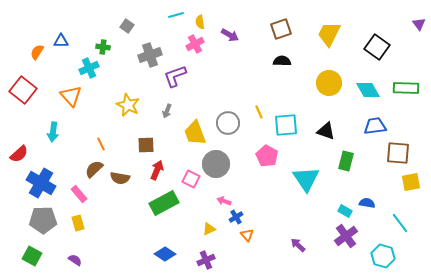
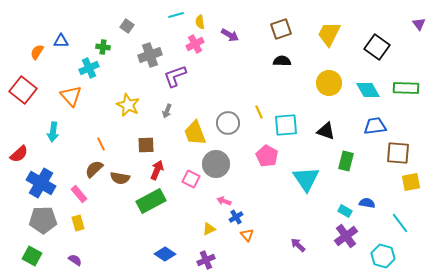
green rectangle at (164, 203): moved 13 px left, 2 px up
